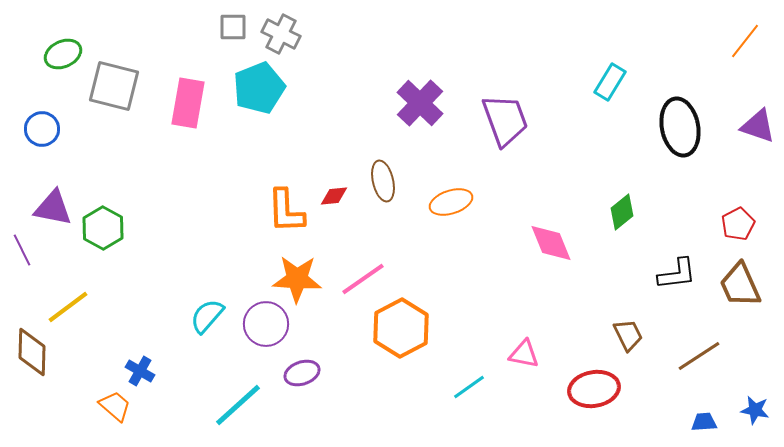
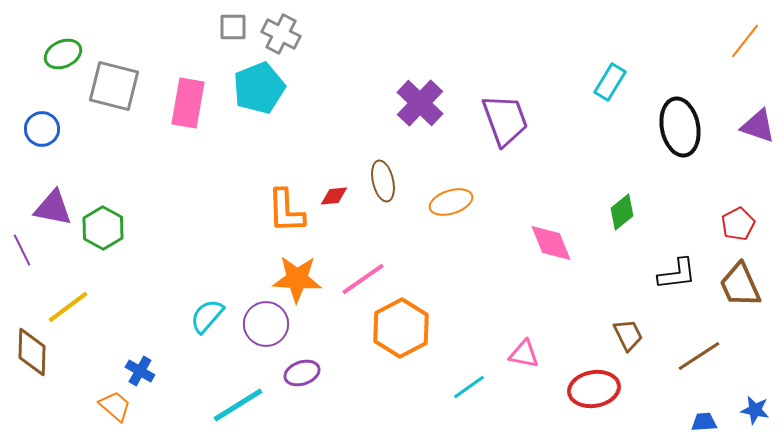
cyan line at (238, 405): rotated 10 degrees clockwise
